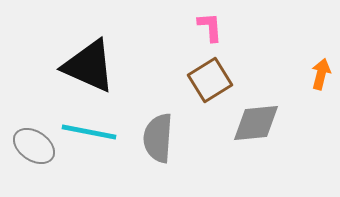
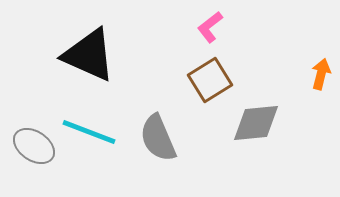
pink L-shape: rotated 124 degrees counterclockwise
black triangle: moved 11 px up
cyan line: rotated 10 degrees clockwise
gray semicircle: rotated 27 degrees counterclockwise
